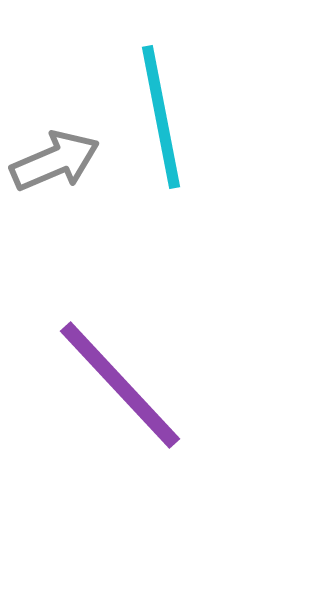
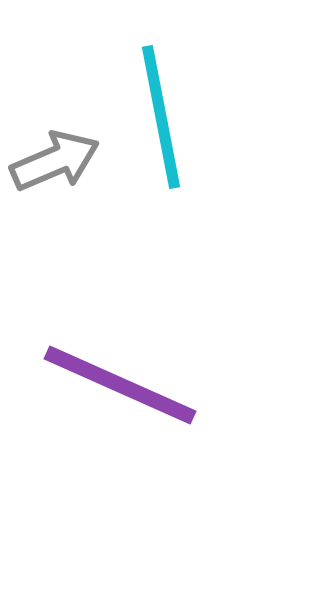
purple line: rotated 23 degrees counterclockwise
